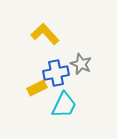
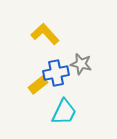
gray star: rotated 10 degrees counterclockwise
yellow rectangle: moved 1 px right, 3 px up; rotated 12 degrees counterclockwise
cyan trapezoid: moved 7 px down
